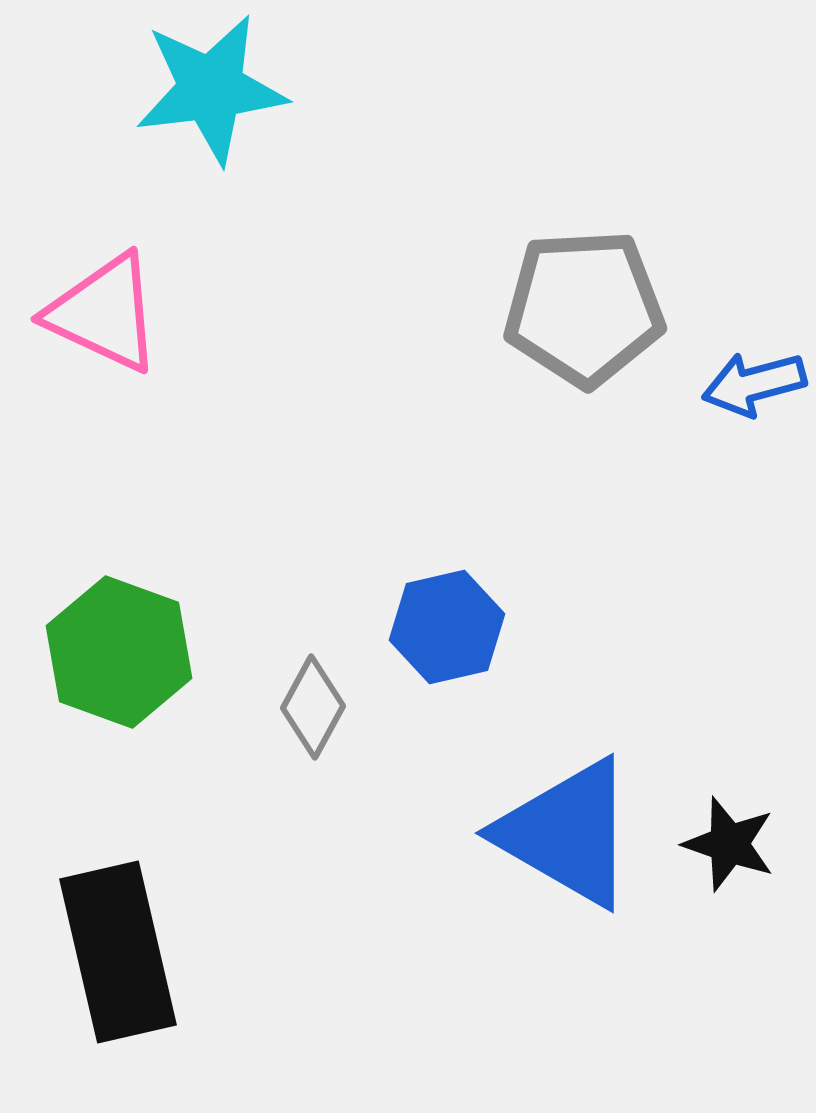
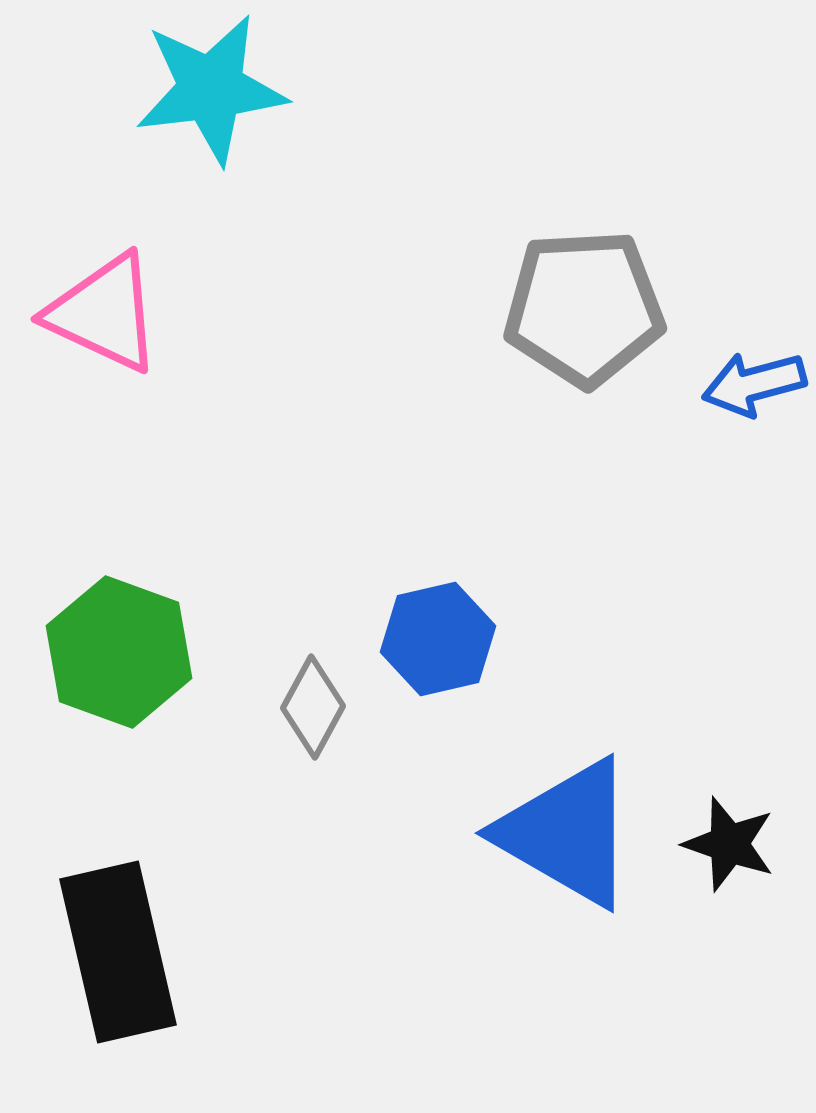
blue hexagon: moved 9 px left, 12 px down
